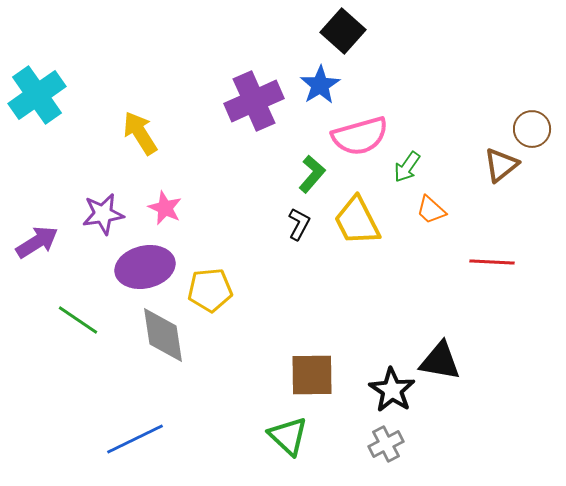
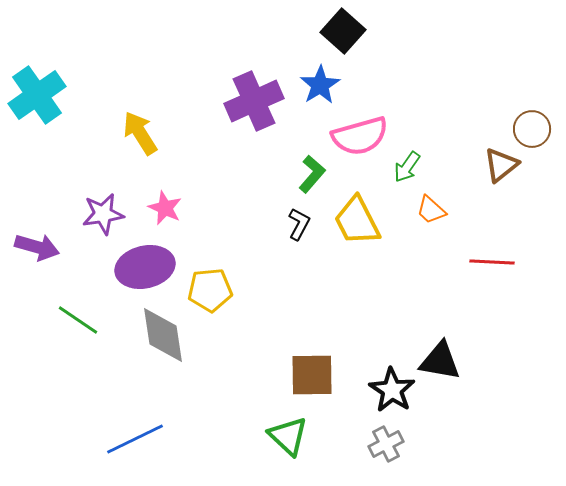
purple arrow: moved 5 px down; rotated 48 degrees clockwise
